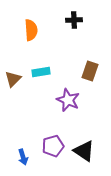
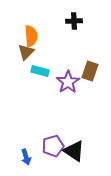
black cross: moved 1 px down
orange semicircle: moved 6 px down
cyan rectangle: moved 1 px left, 1 px up; rotated 24 degrees clockwise
brown triangle: moved 13 px right, 27 px up
purple star: moved 18 px up; rotated 15 degrees clockwise
black triangle: moved 10 px left
blue arrow: moved 3 px right
